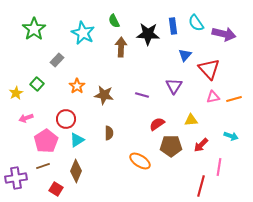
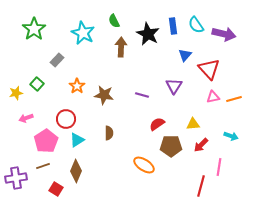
cyan semicircle: moved 2 px down
black star: rotated 25 degrees clockwise
yellow star: rotated 16 degrees clockwise
yellow triangle: moved 2 px right, 4 px down
orange ellipse: moved 4 px right, 4 px down
